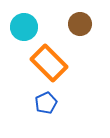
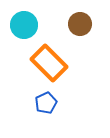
cyan circle: moved 2 px up
